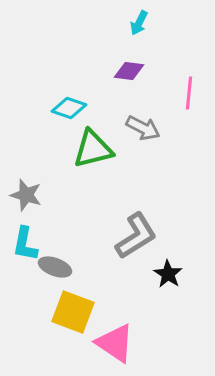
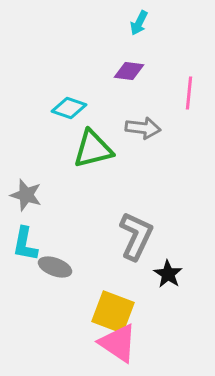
gray arrow: rotated 20 degrees counterclockwise
gray L-shape: rotated 33 degrees counterclockwise
yellow square: moved 40 px right
pink triangle: moved 3 px right
